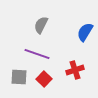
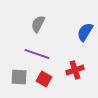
gray semicircle: moved 3 px left, 1 px up
red square: rotated 14 degrees counterclockwise
